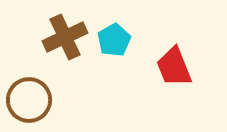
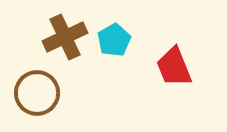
brown circle: moved 8 px right, 7 px up
